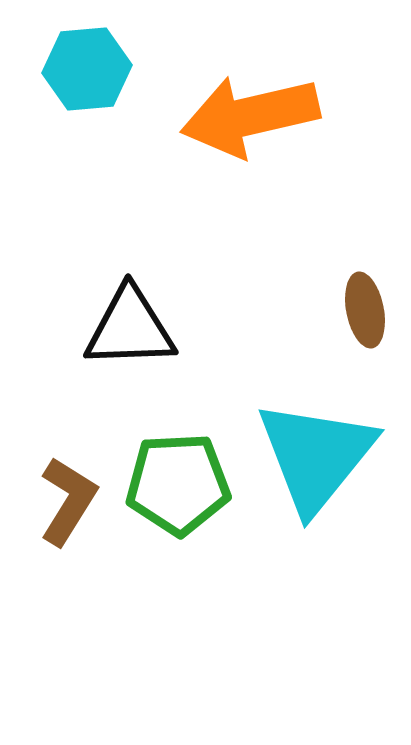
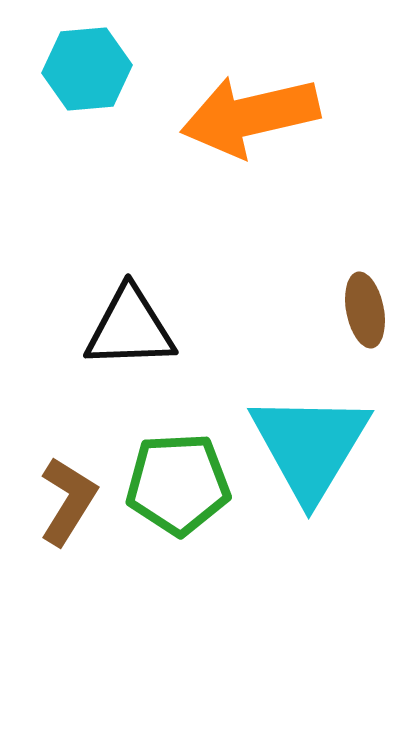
cyan triangle: moved 6 px left, 10 px up; rotated 8 degrees counterclockwise
